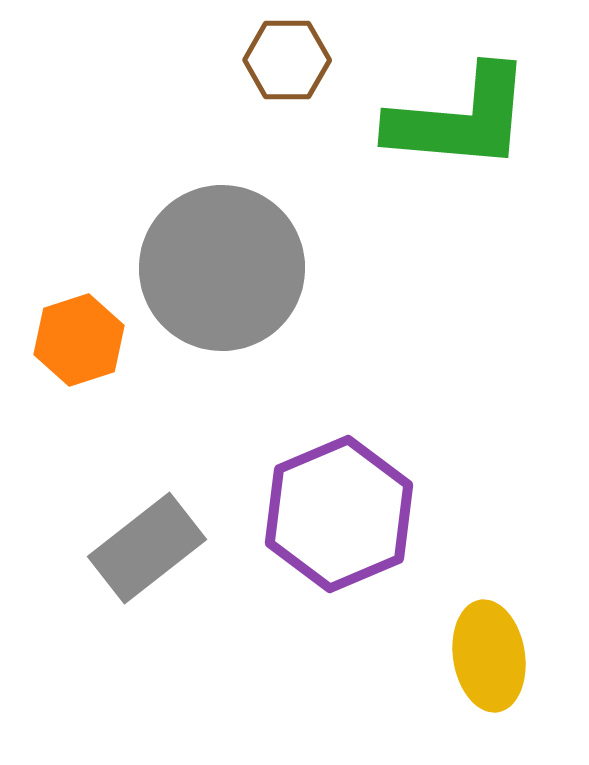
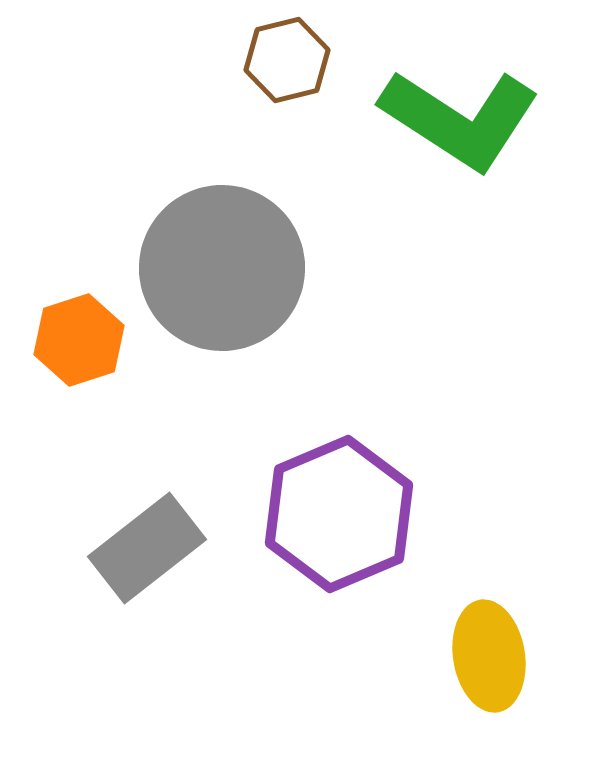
brown hexagon: rotated 14 degrees counterclockwise
green L-shape: rotated 28 degrees clockwise
